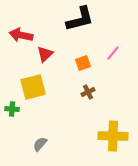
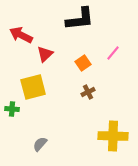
black L-shape: rotated 8 degrees clockwise
red arrow: rotated 15 degrees clockwise
orange square: rotated 14 degrees counterclockwise
